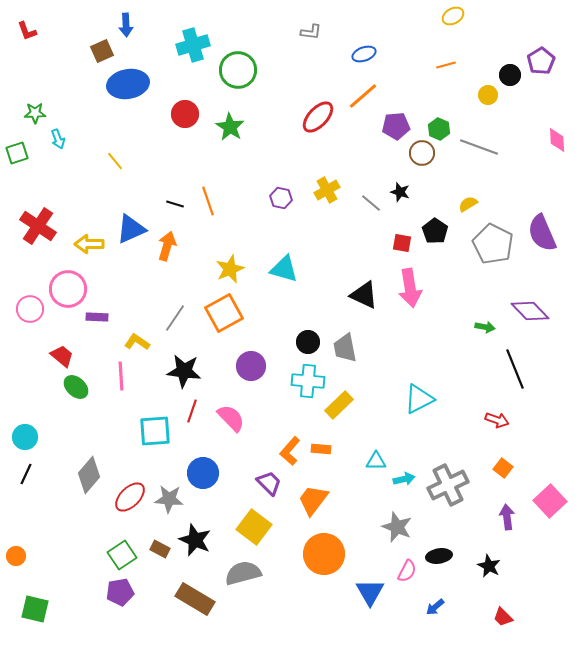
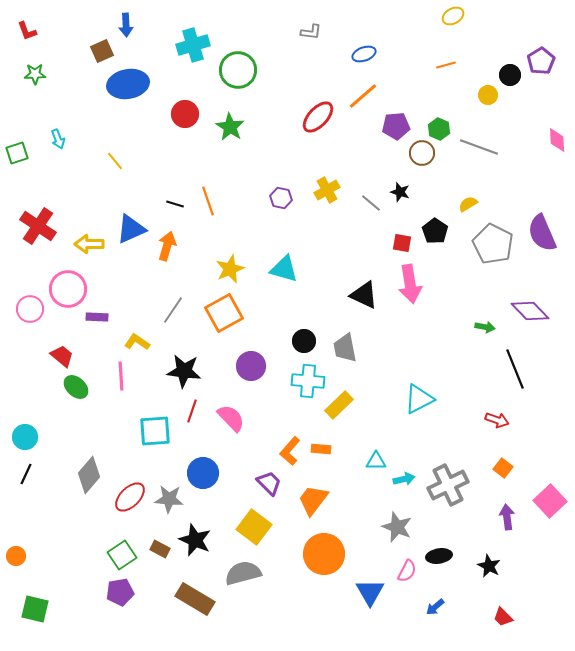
green star at (35, 113): moved 39 px up
pink arrow at (410, 288): moved 4 px up
gray line at (175, 318): moved 2 px left, 8 px up
black circle at (308, 342): moved 4 px left, 1 px up
